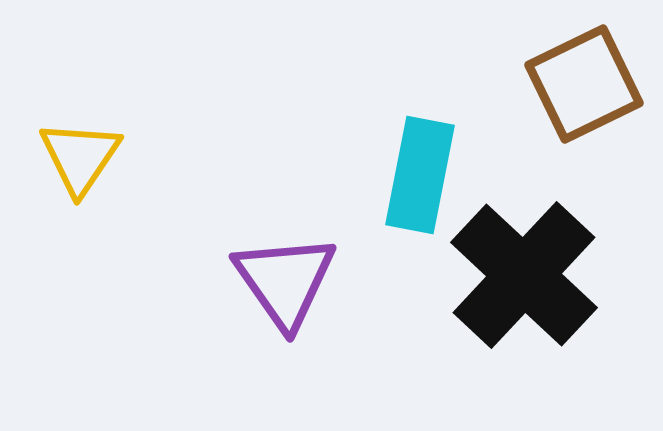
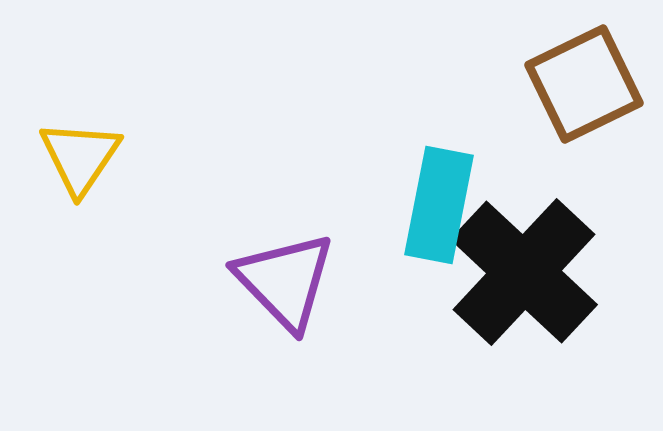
cyan rectangle: moved 19 px right, 30 px down
black cross: moved 3 px up
purple triangle: rotated 9 degrees counterclockwise
